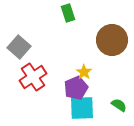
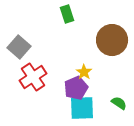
green rectangle: moved 1 px left, 1 px down
green semicircle: moved 2 px up
